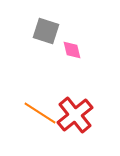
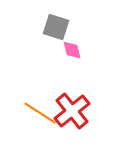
gray square: moved 10 px right, 4 px up
red cross: moved 3 px left, 4 px up
